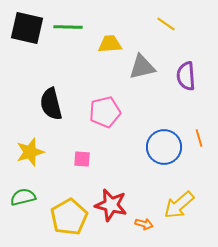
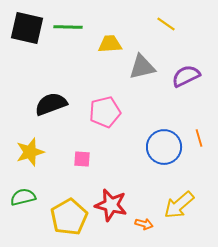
purple semicircle: rotated 68 degrees clockwise
black semicircle: rotated 84 degrees clockwise
